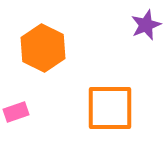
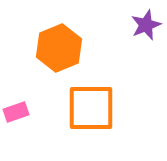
orange hexagon: moved 16 px right; rotated 12 degrees clockwise
orange square: moved 19 px left
